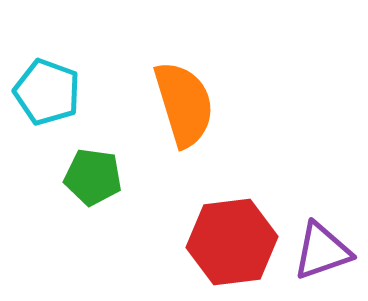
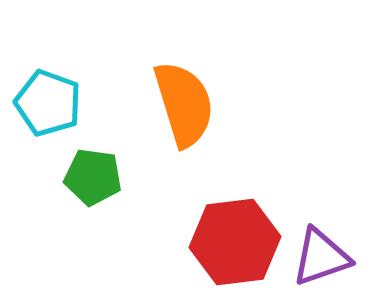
cyan pentagon: moved 1 px right, 11 px down
red hexagon: moved 3 px right
purple triangle: moved 1 px left, 6 px down
